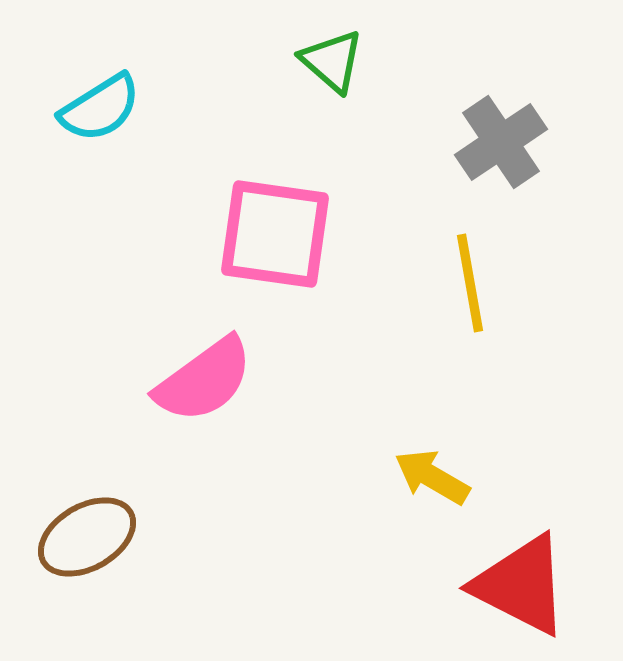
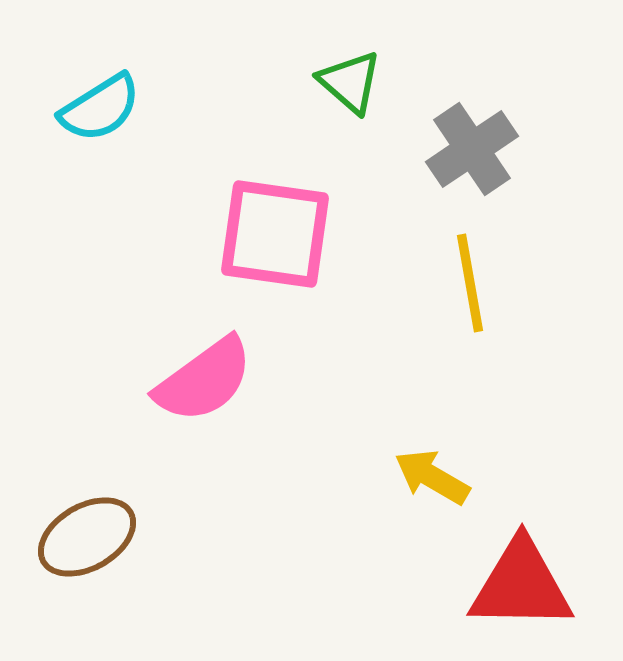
green triangle: moved 18 px right, 21 px down
gray cross: moved 29 px left, 7 px down
red triangle: rotated 26 degrees counterclockwise
